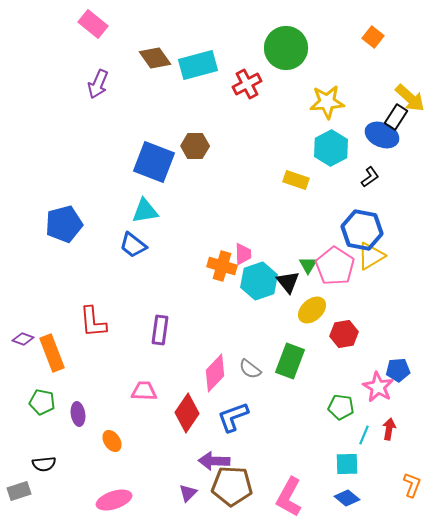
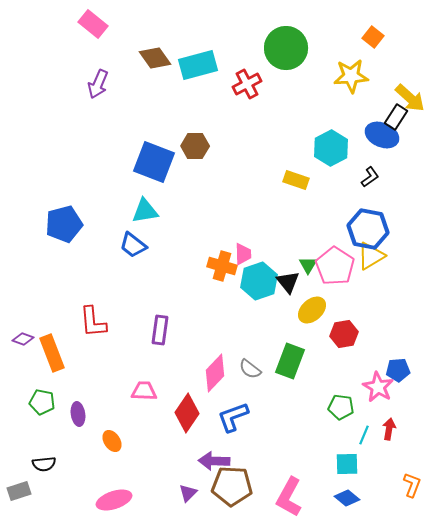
yellow star at (327, 102): moved 24 px right, 26 px up
blue hexagon at (362, 230): moved 6 px right, 1 px up
